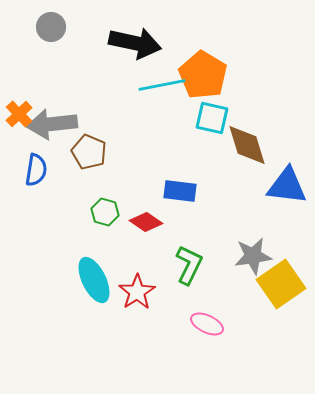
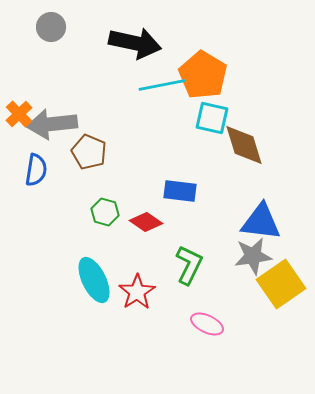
brown diamond: moved 3 px left
blue triangle: moved 26 px left, 36 px down
